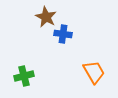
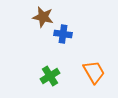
brown star: moved 3 px left; rotated 15 degrees counterclockwise
green cross: moved 26 px right; rotated 18 degrees counterclockwise
